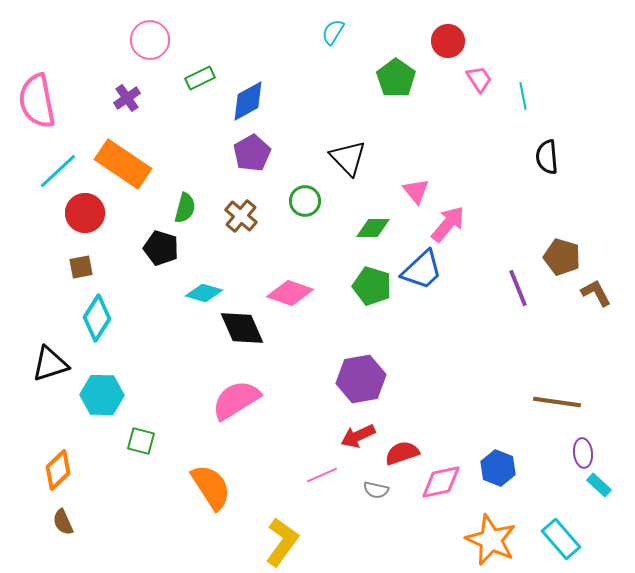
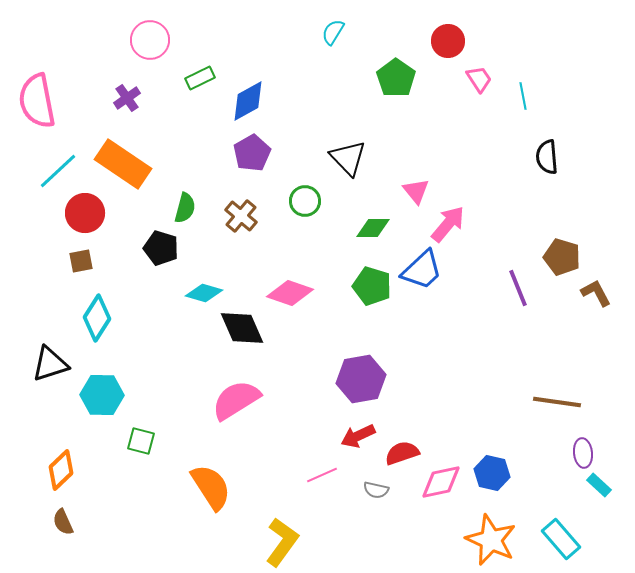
brown square at (81, 267): moved 6 px up
blue hexagon at (498, 468): moved 6 px left, 5 px down; rotated 8 degrees counterclockwise
orange diamond at (58, 470): moved 3 px right
